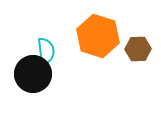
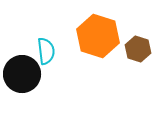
brown hexagon: rotated 20 degrees clockwise
black circle: moved 11 px left
